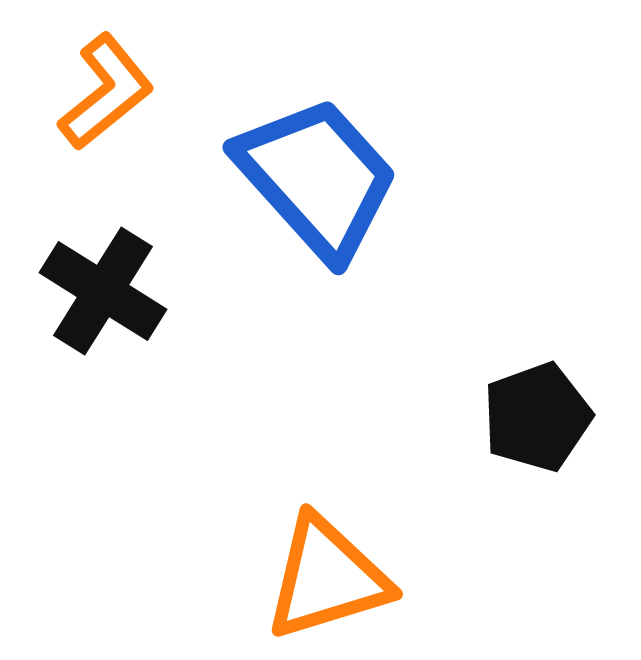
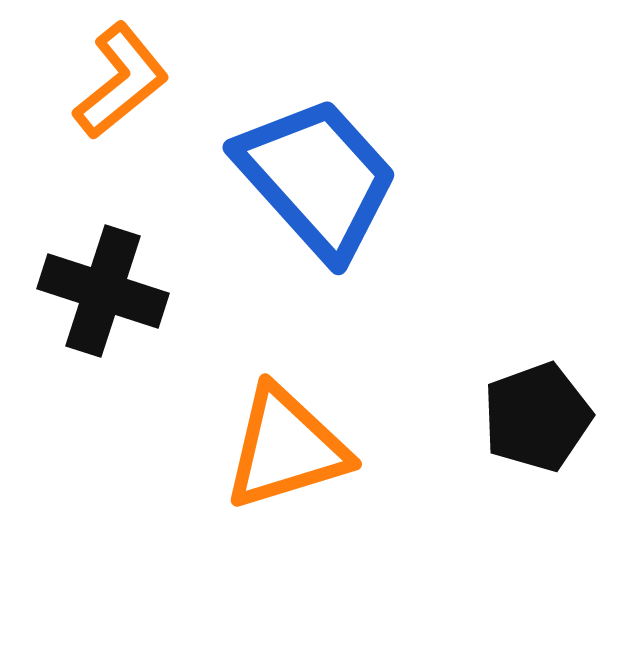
orange L-shape: moved 15 px right, 11 px up
black cross: rotated 14 degrees counterclockwise
orange triangle: moved 41 px left, 130 px up
